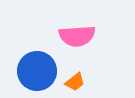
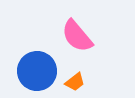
pink semicircle: rotated 54 degrees clockwise
